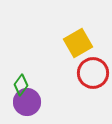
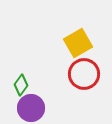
red circle: moved 9 px left, 1 px down
purple circle: moved 4 px right, 6 px down
